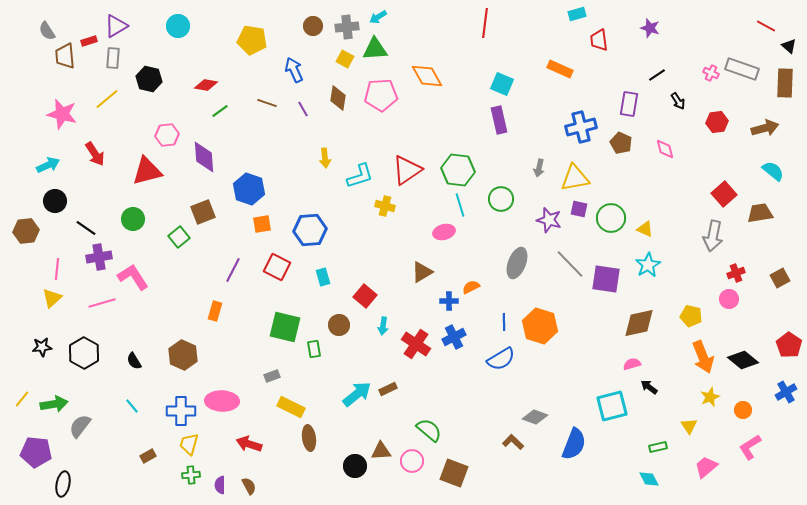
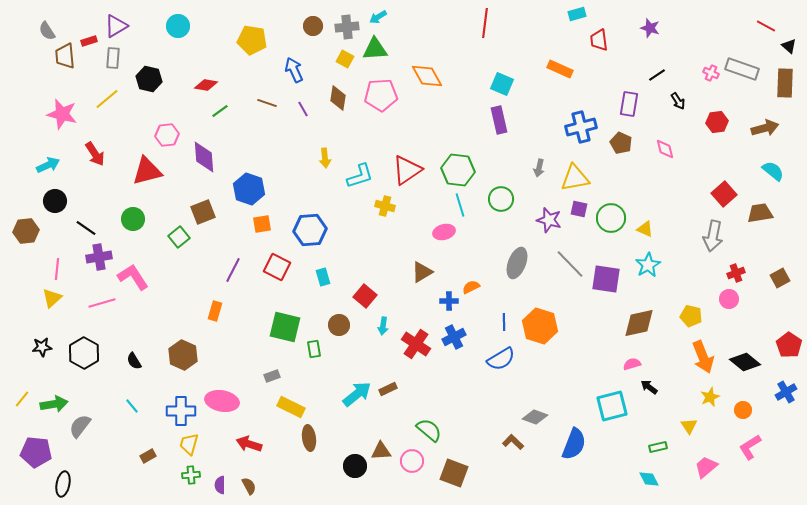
black diamond at (743, 360): moved 2 px right, 2 px down
pink ellipse at (222, 401): rotated 8 degrees clockwise
